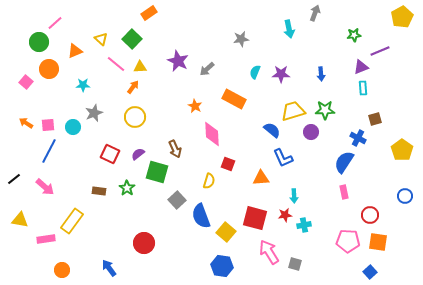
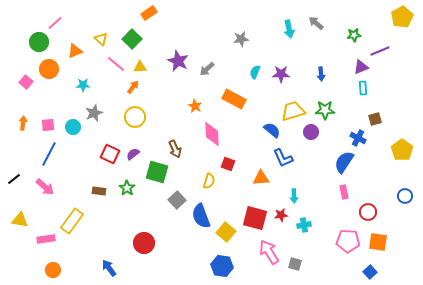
gray arrow at (315, 13): moved 1 px right, 10 px down; rotated 70 degrees counterclockwise
orange arrow at (26, 123): moved 3 px left; rotated 64 degrees clockwise
blue line at (49, 151): moved 3 px down
purple semicircle at (138, 154): moved 5 px left
red star at (285, 215): moved 4 px left
red circle at (370, 215): moved 2 px left, 3 px up
orange circle at (62, 270): moved 9 px left
